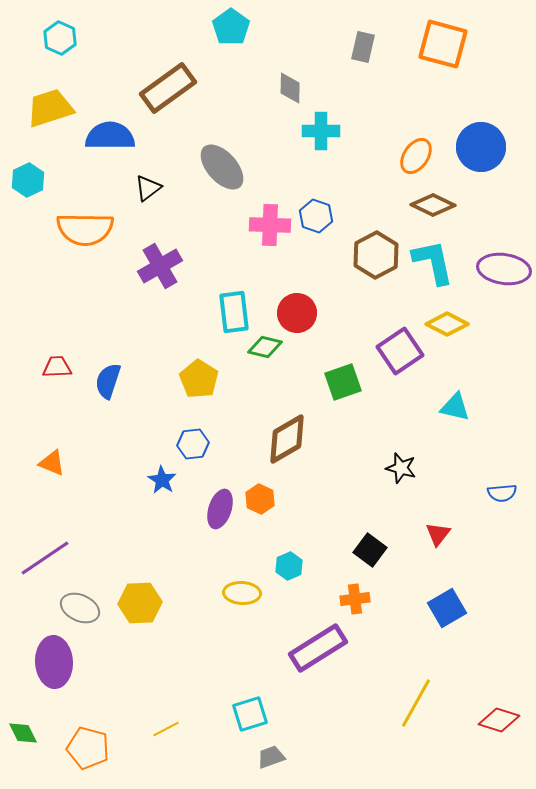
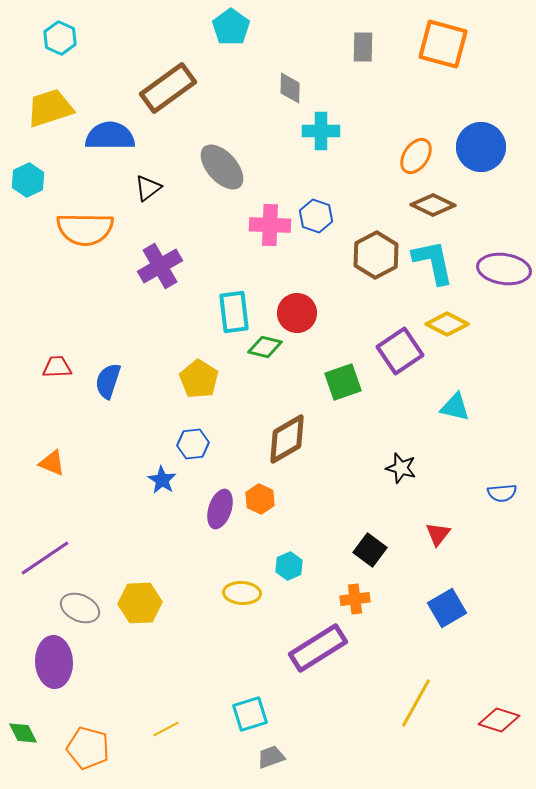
gray rectangle at (363, 47): rotated 12 degrees counterclockwise
